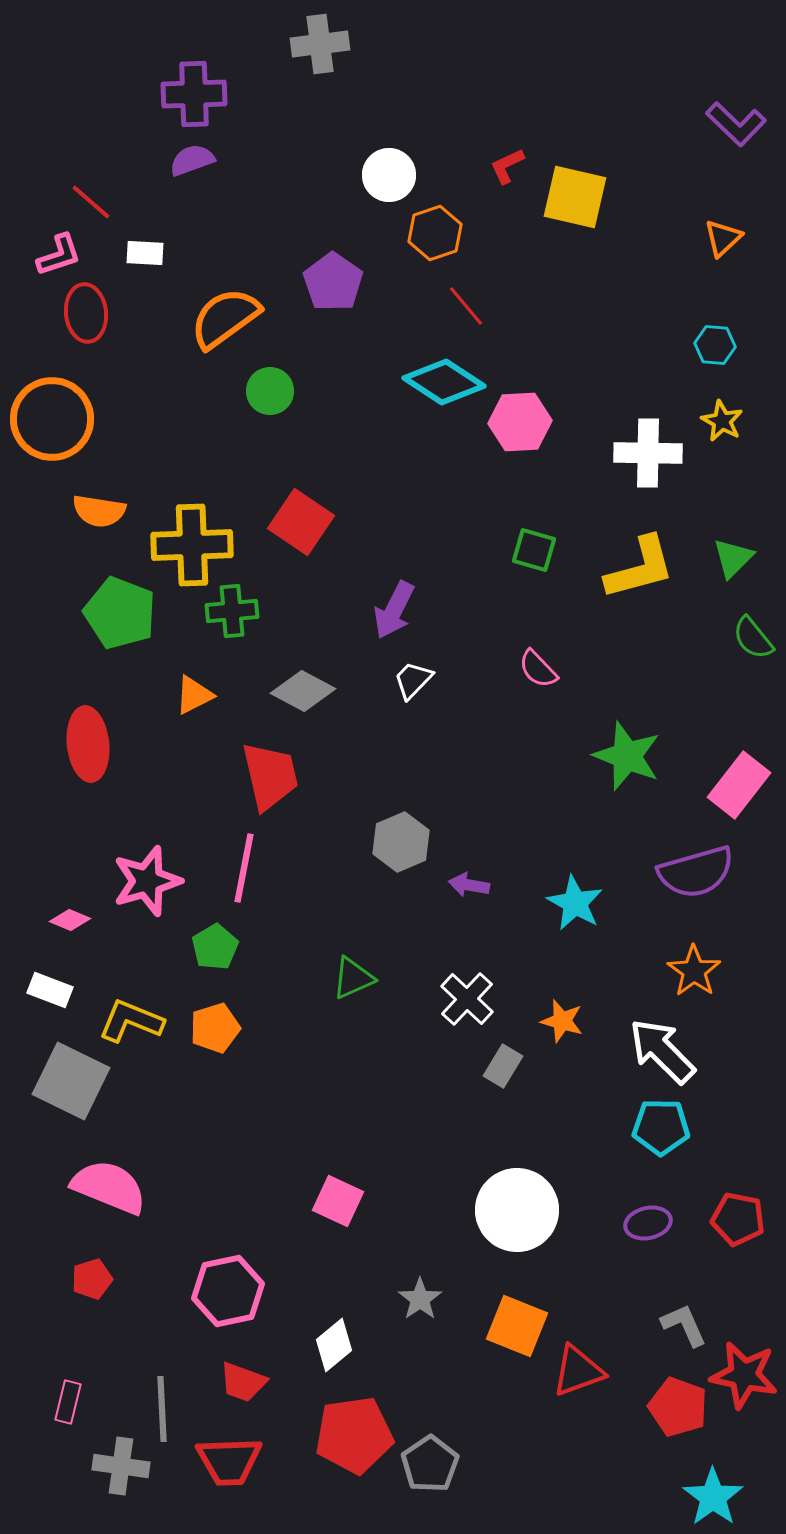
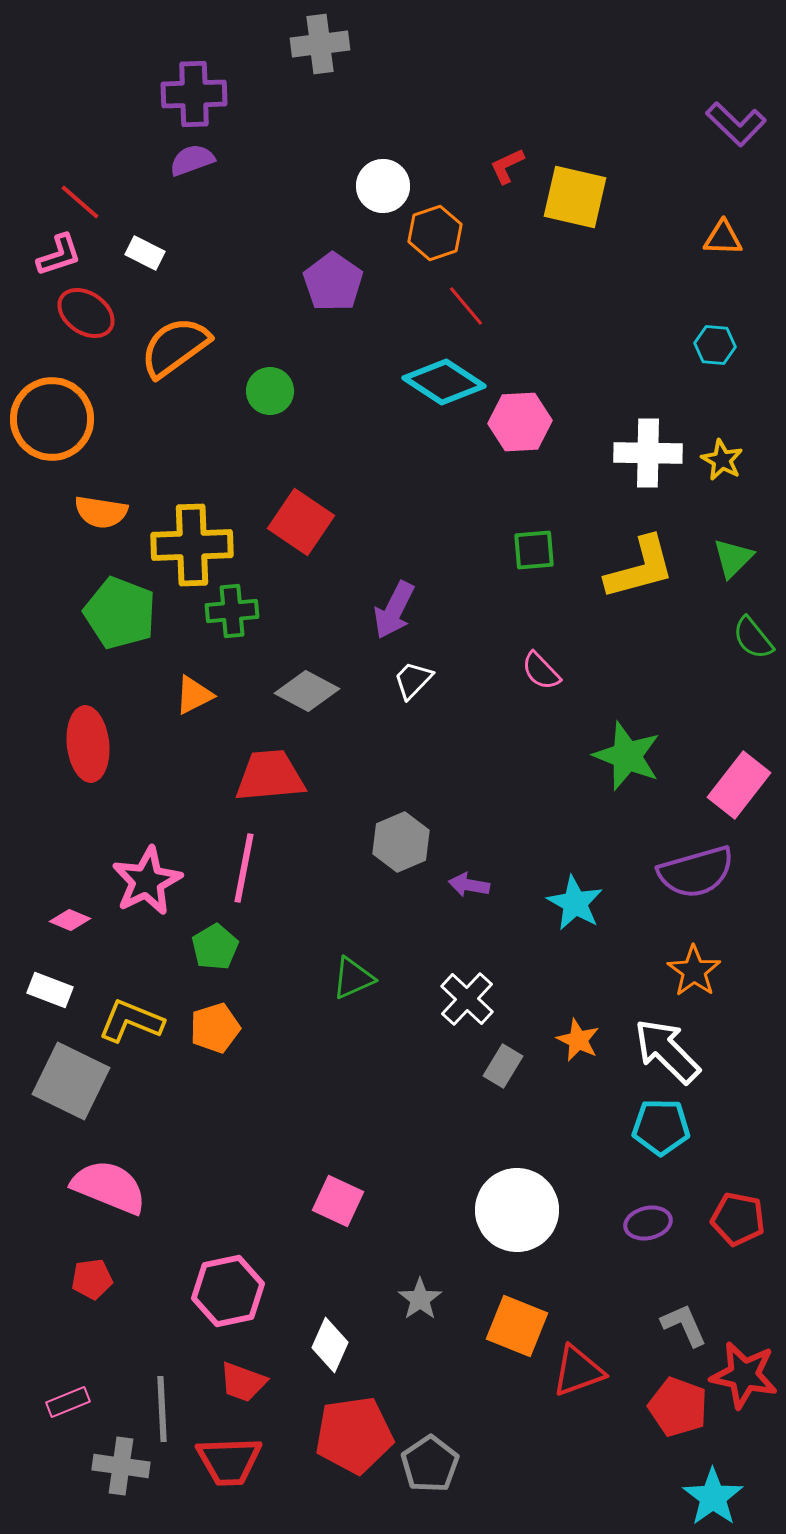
white circle at (389, 175): moved 6 px left, 11 px down
red line at (91, 202): moved 11 px left
orange triangle at (723, 238): rotated 45 degrees clockwise
white rectangle at (145, 253): rotated 24 degrees clockwise
red ellipse at (86, 313): rotated 50 degrees counterclockwise
orange semicircle at (225, 318): moved 50 px left, 29 px down
yellow star at (722, 421): moved 39 px down
orange semicircle at (99, 511): moved 2 px right, 1 px down
green square at (534, 550): rotated 21 degrees counterclockwise
pink semicircle at (538, 669): moved 3 px right, 2 px down
gray diamond at (303, 691): moved 4 px right
red trapezoid at (270, 776): rotated 82 degrees counterclockwise
pink star at (147, 881): rotated 10 degrees counterclockwise
orange star at (562, 1021): moved 16 px right, 19 px down; rotated 9 degrees clockwise
white arrow at (662, 1051): moved 5 px right
red pentagon at (92, 1279): rotated 9 degrees clockwise
white diamond at (334, 1345): moved 4 px left; rotated 26 degrees counterclockwise
pink rectangle at (68, 1402): rotated 54 degrees clockwise
